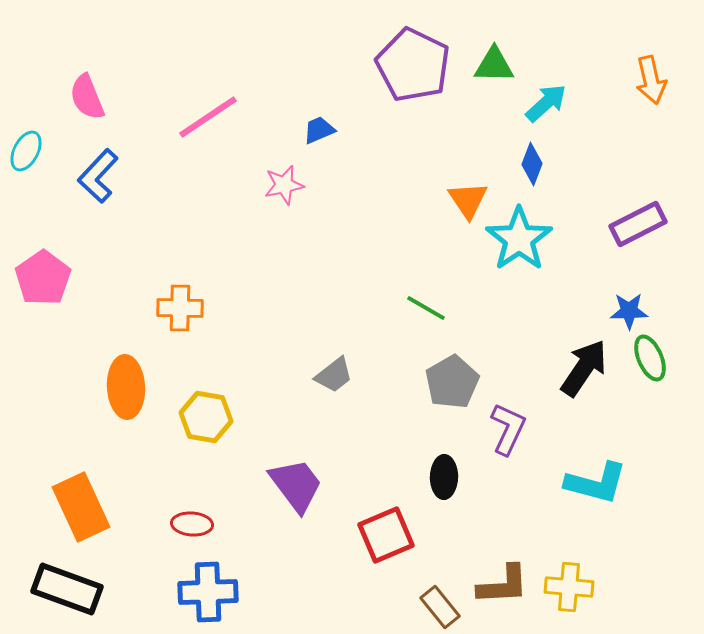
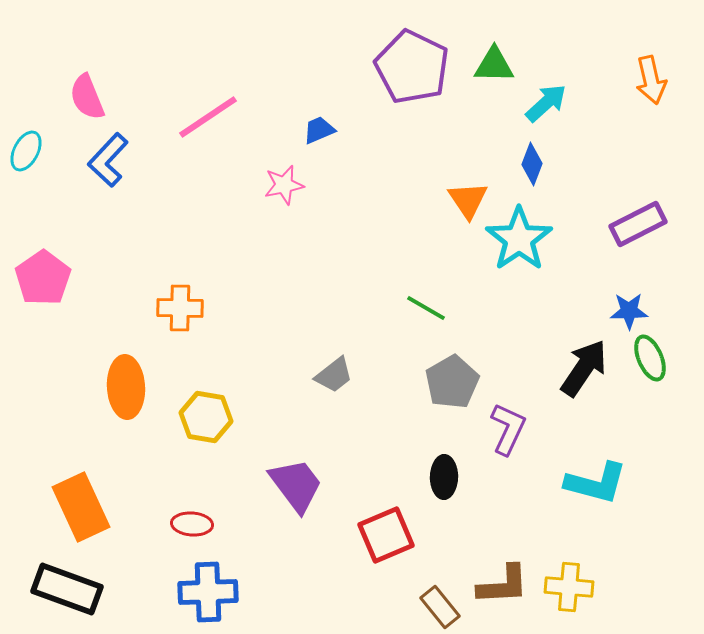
purple pentagon: moved 1 px left, 2 px down
blue L-shape: moved 10 px right, 16 px up
